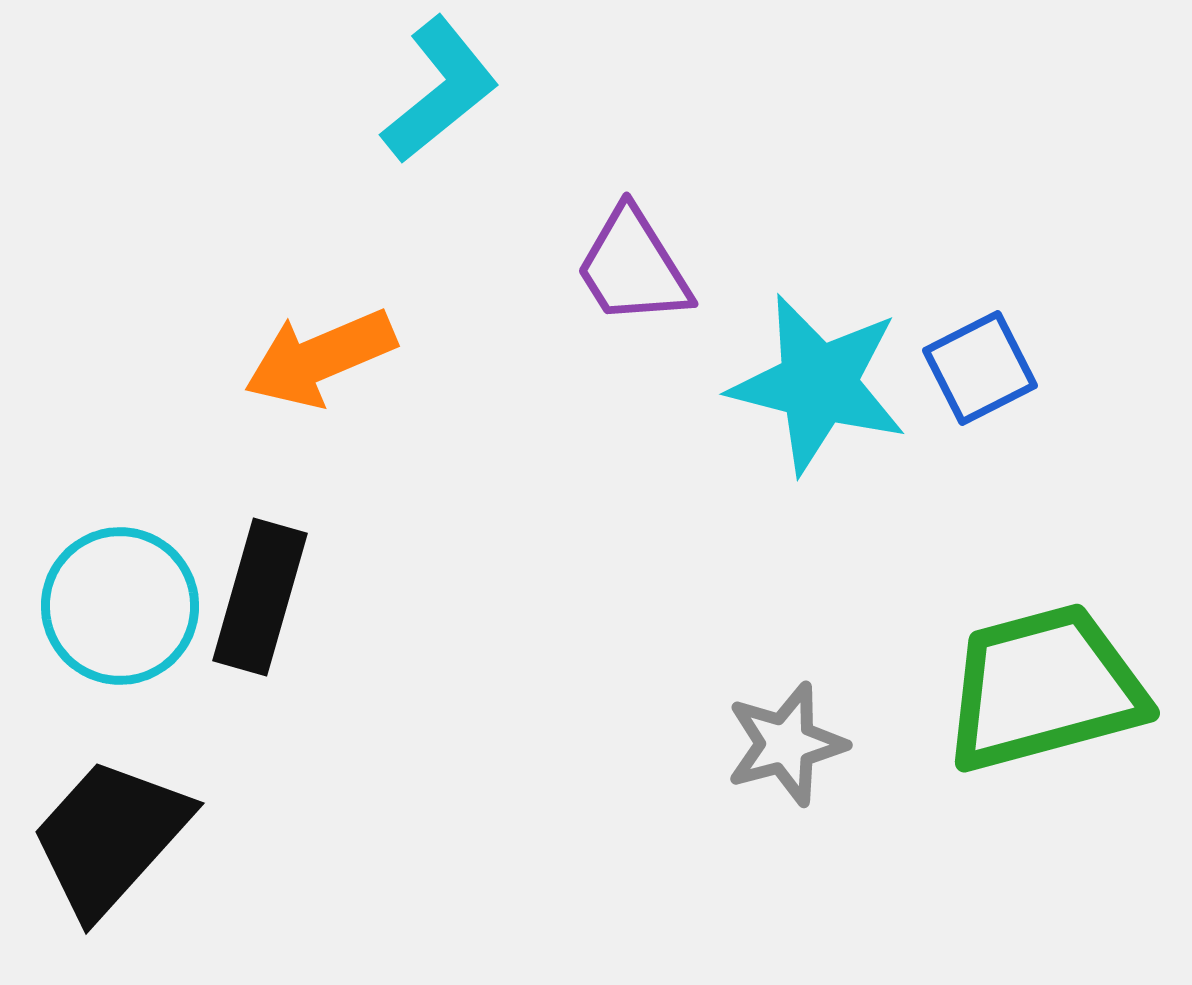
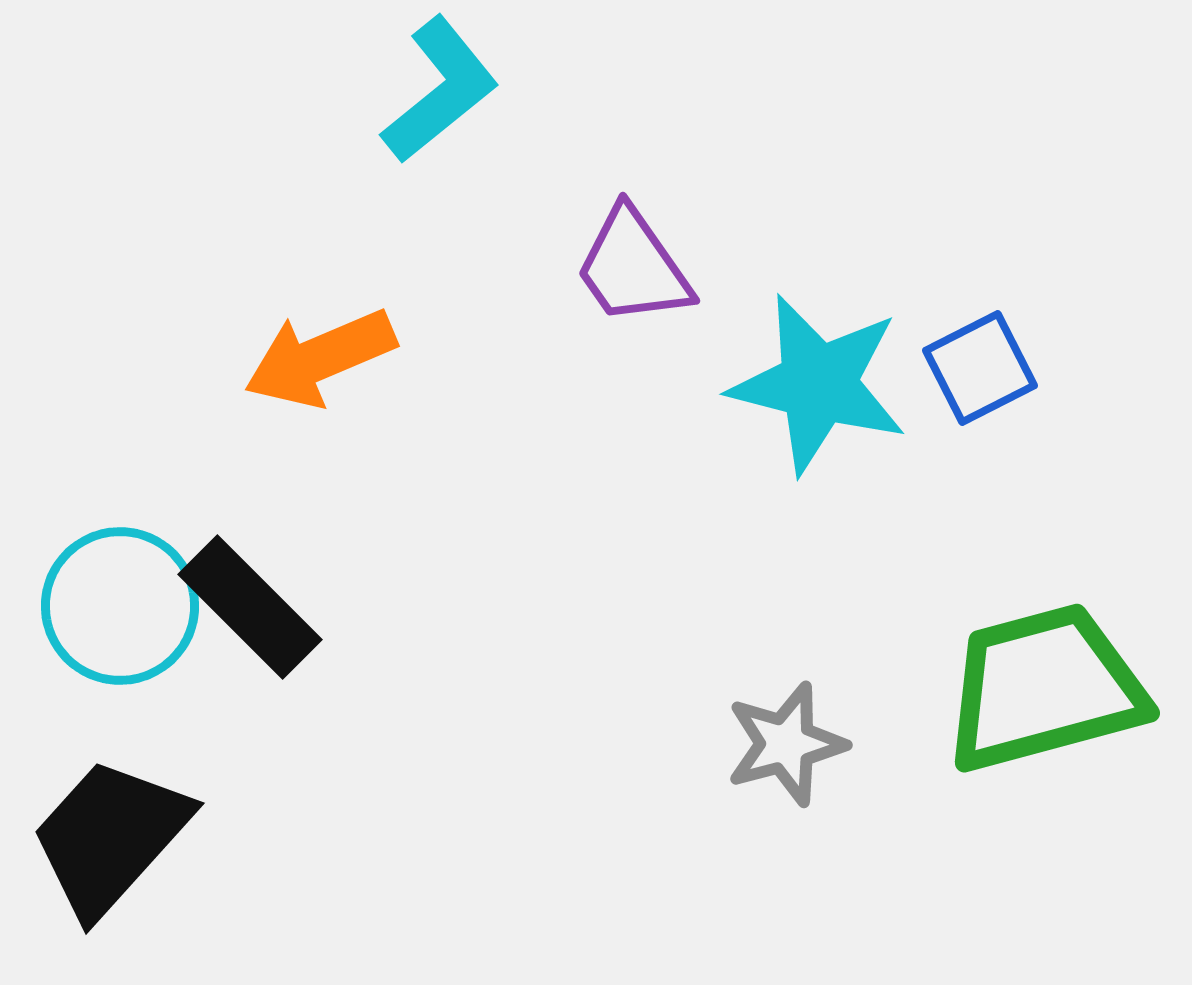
purple trapezoid: rotated 3 degrees counterclockwise
black rectangle: moved 10 px left, 10 px down; rotated 61 degrees counterclockwise
